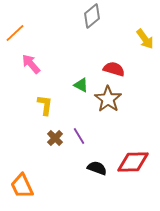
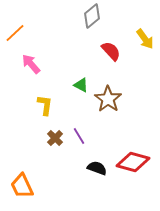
red semicircle: moved 3 px left, 18 px up; rotated 30 degrees clockwise
red diamond: rotated 16 degrees clockwise
